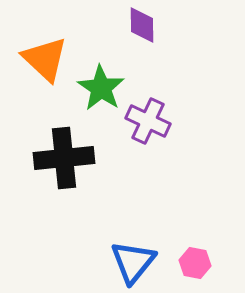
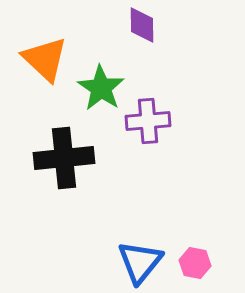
purple cross: rotated 30 degrees counterclockwise
blue triangle: moved 7 px right
